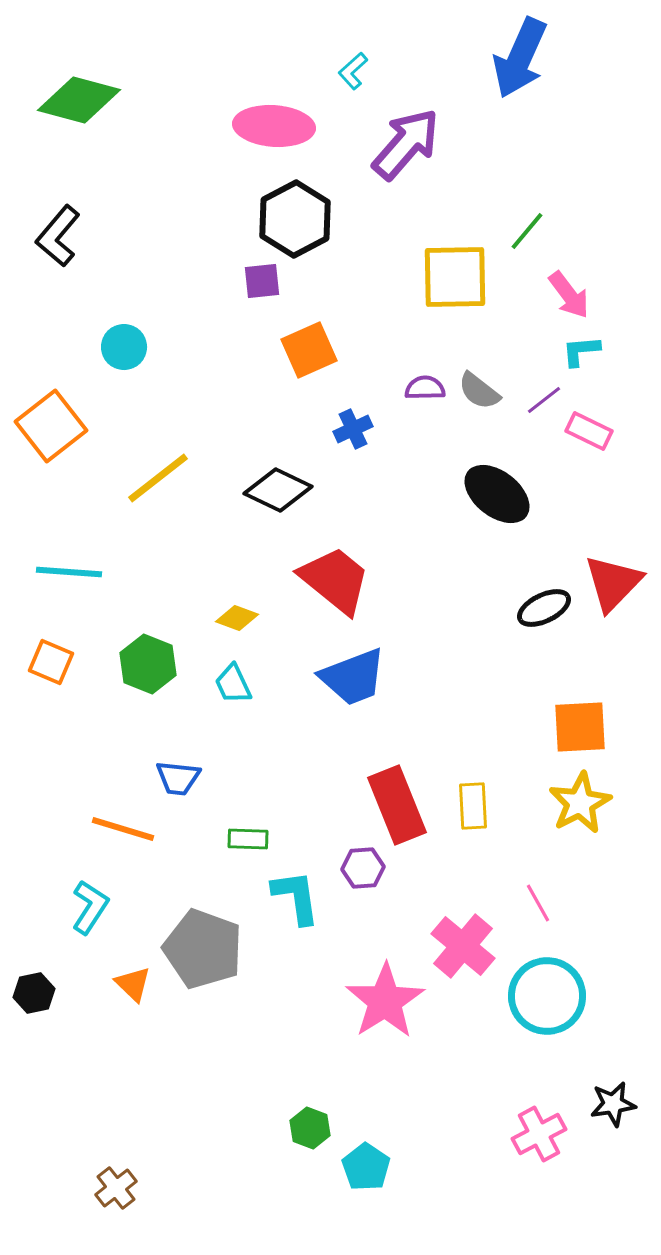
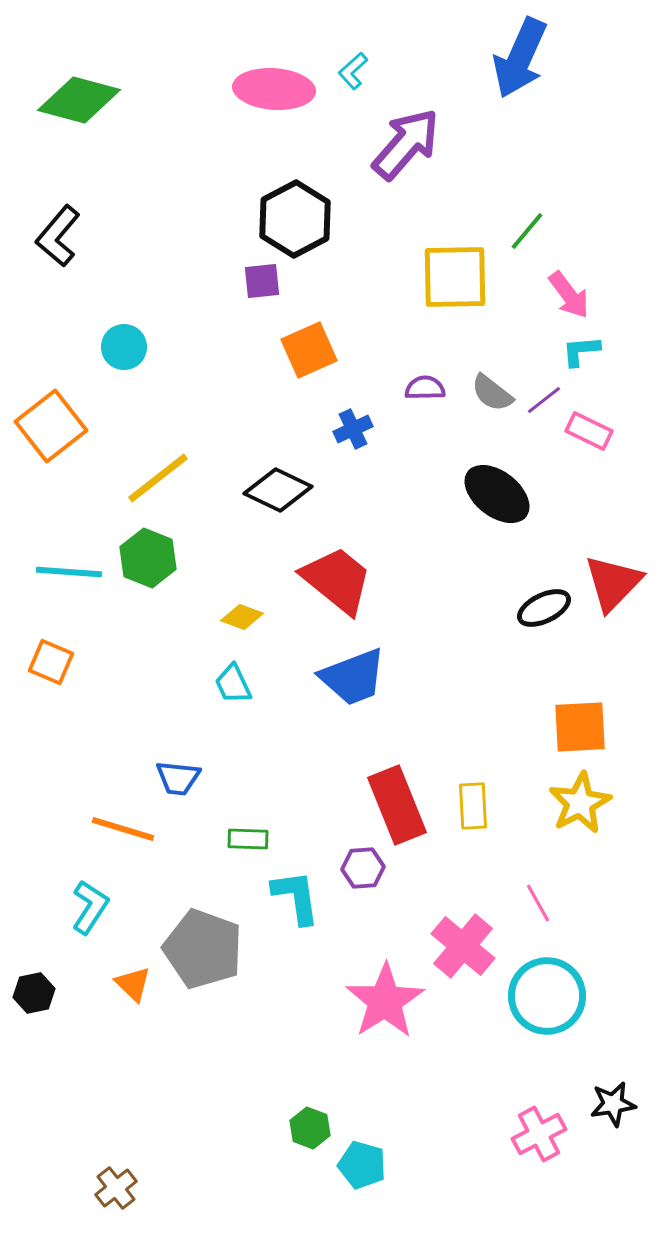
pink ellipse at (274, 126): moved 37 px up
gray semicircle at (479, 391): moved 13 px right, 2 px down
red trapezoid at (335, 580): moved 2 px right
yellow diamond at (237, 618): moved 5 px right, 1 px up
green hexagon at (148, 664): moved 106 px up
cyan pentagon at (366, 1167): moved 4 px left, 2 px up; rotated 18 degrees counterclockwise
